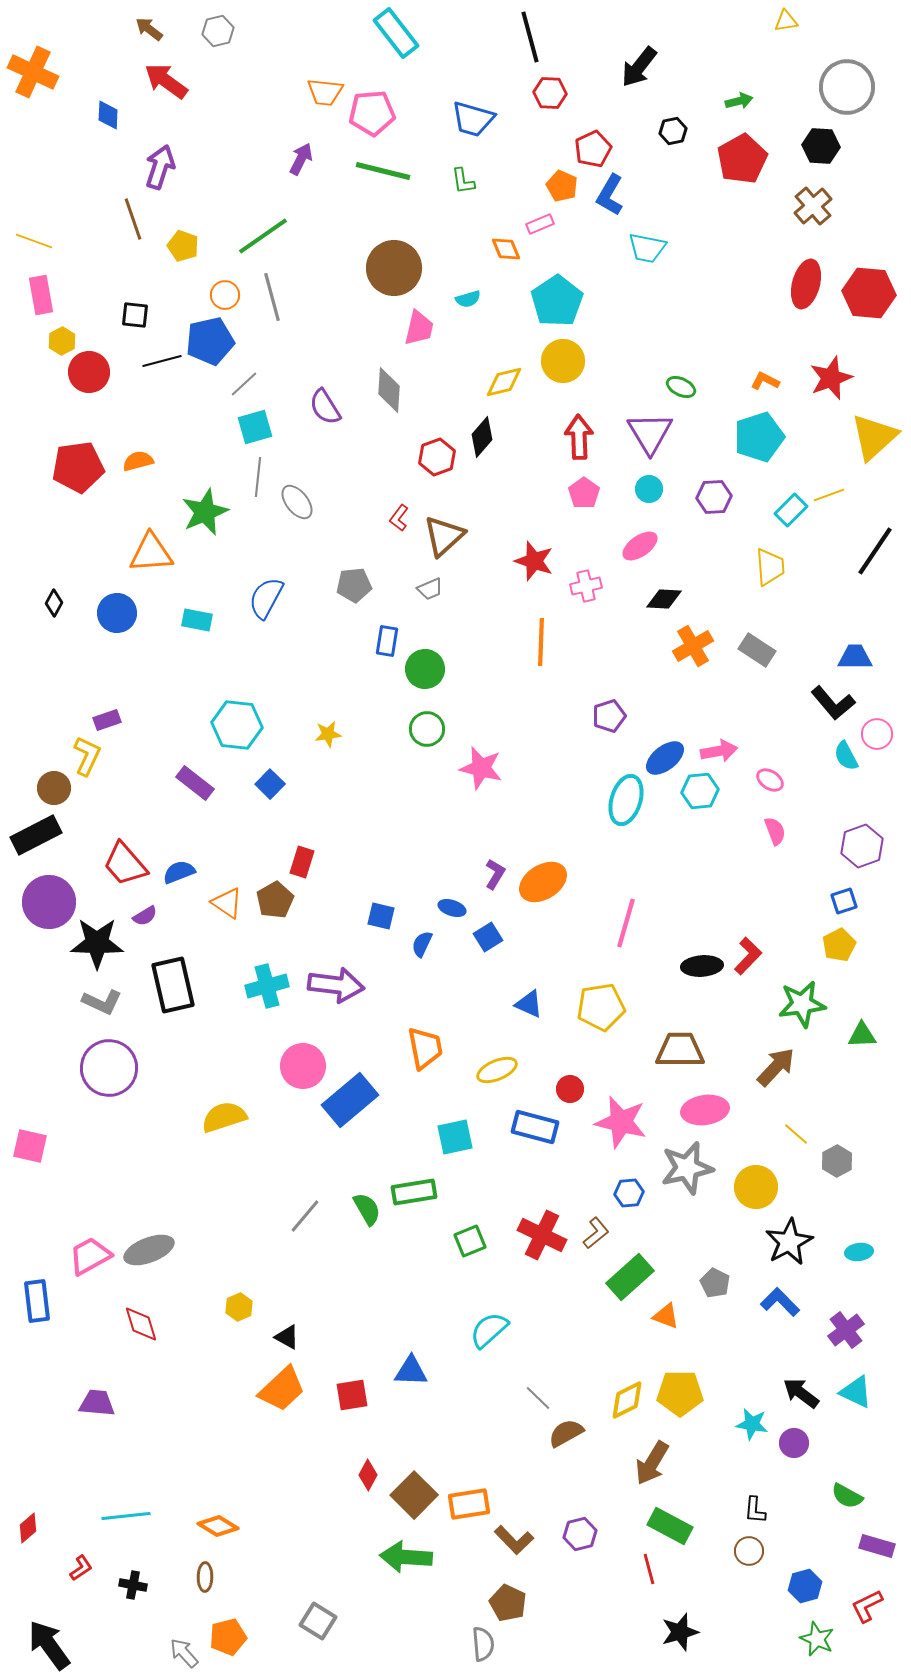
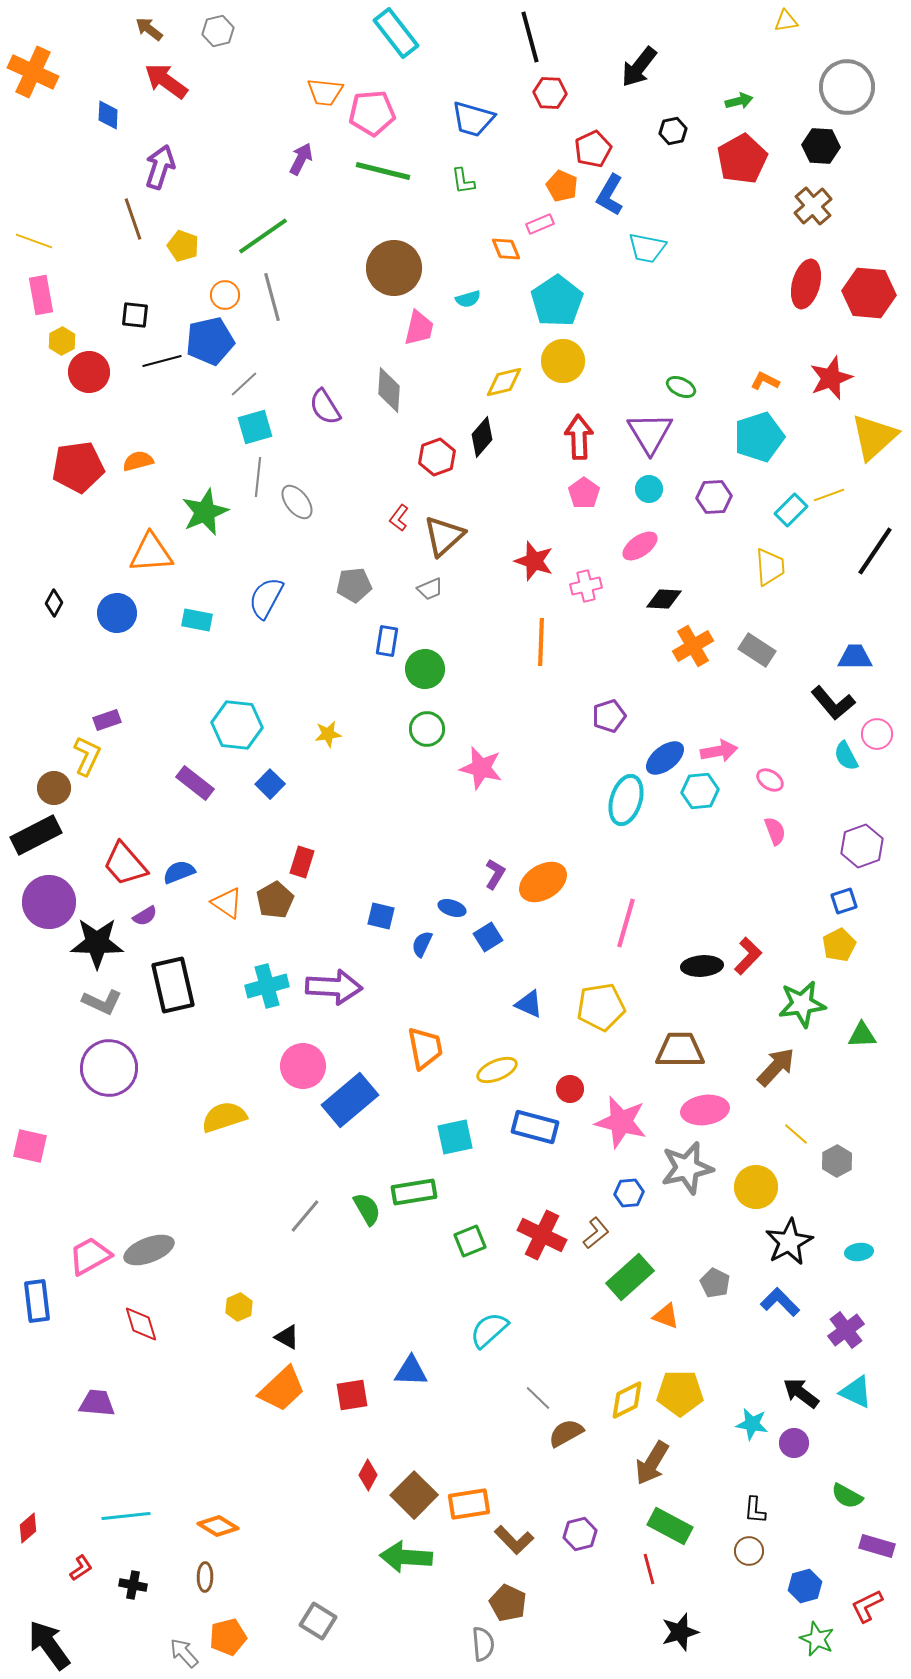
purple arrow at (336, 985): moved 2 px left, 2 px down; rotated 4 degrees counterclockwise
